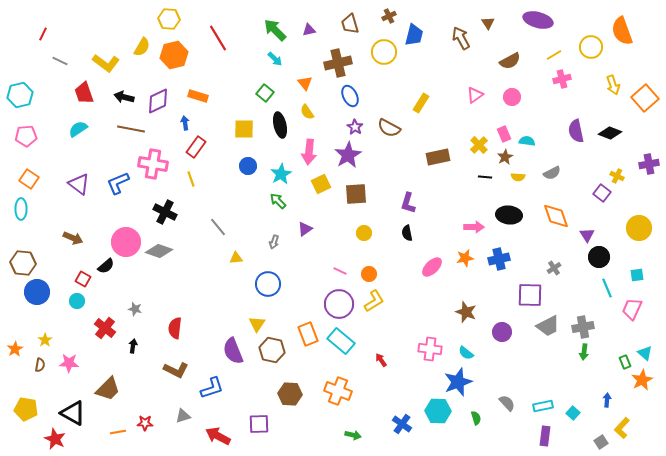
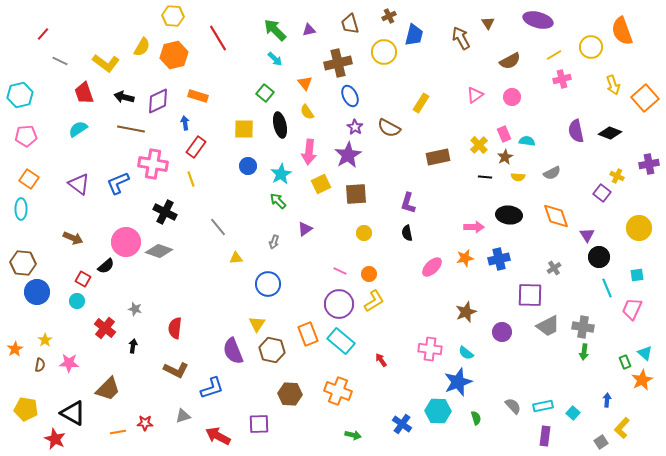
yellow hexagon at (169, 19): moved 4 px right, 3 px up
red line at (43, 34): rotated 16 degrees clockwise
brown star at (466, 312): rotated 30 degrees clockwise
gray cross at (583, 327): rotated 20 degrees clockwise
gray semicircle at (507, 403): moved 6 px right, 3 px down
